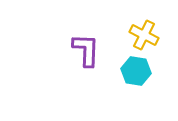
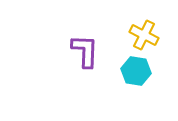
purple L-shape: moved 1 px left, 1 px down
